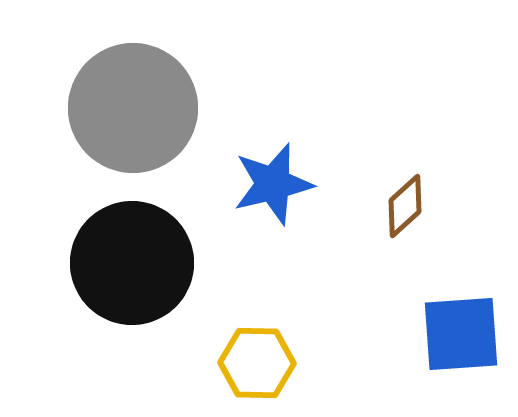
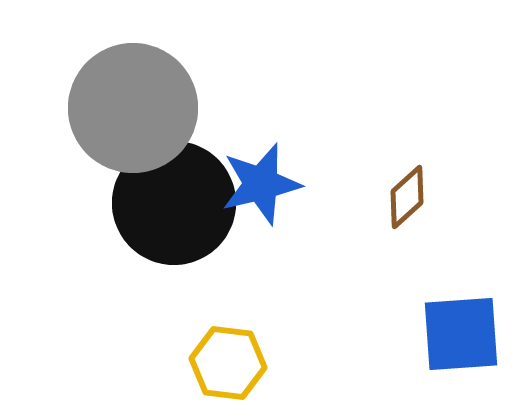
blue star: moved 12 px left
brown diamond: moved 2 px right, 9 px up
black circle: moved 42 px right, 60 px up
yellow hexagon: moved 29 px left; rotated 6 degrees clockwise
